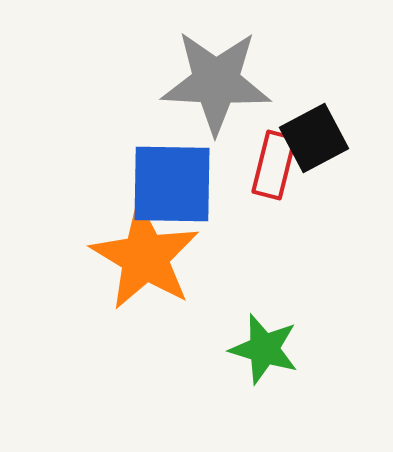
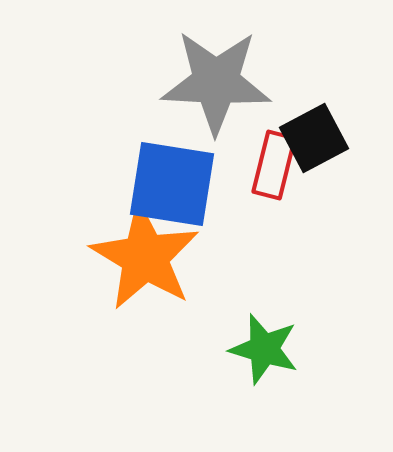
blue square: rotated 8 degrees clockwise
